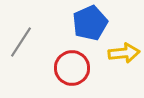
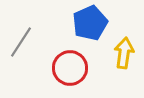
yellow arrow: rotated 76 degrees counterclockwise
red circle: moved 2 px left
